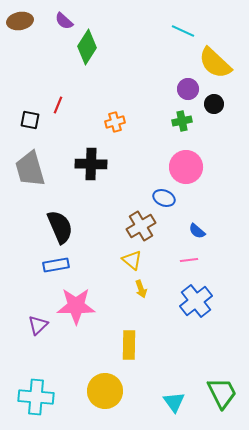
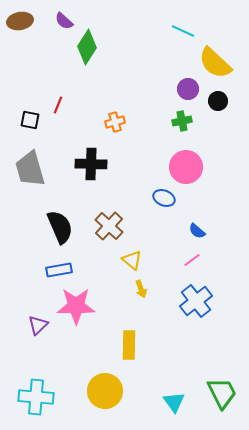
black circle: moved 4 px right, 3 px up
brown cross: moved 32 px left; rotated 16 degrees counterclockwise
pink line: moved 3 px right; rotated 30 degrees counterclockwise
blue rectangle: moved 3 px right, 5 px down
